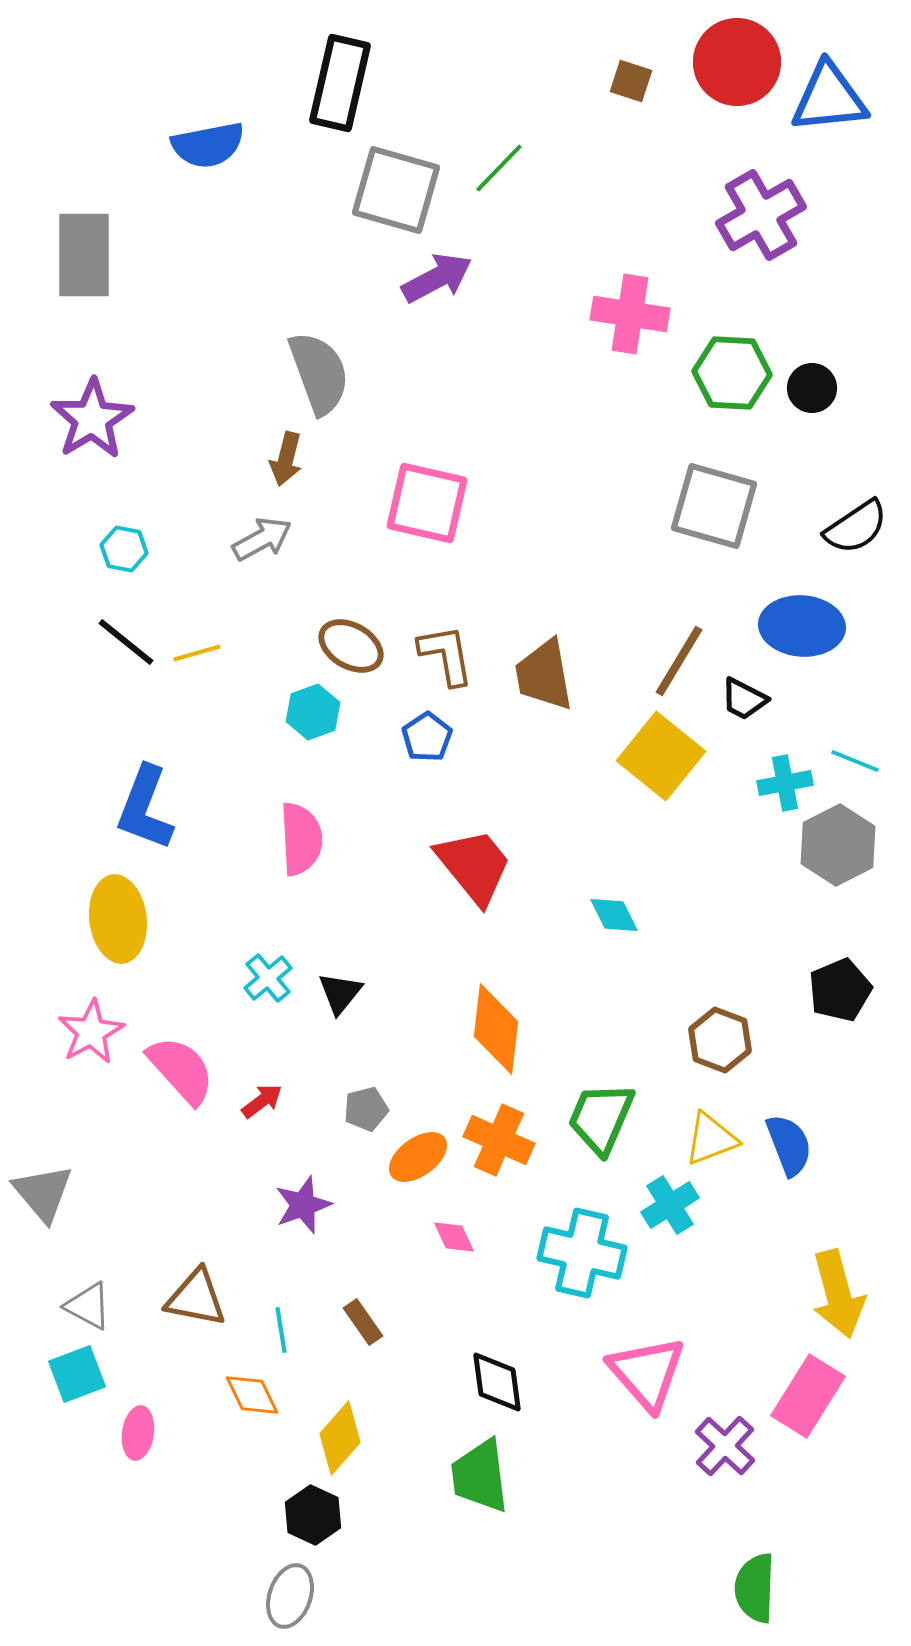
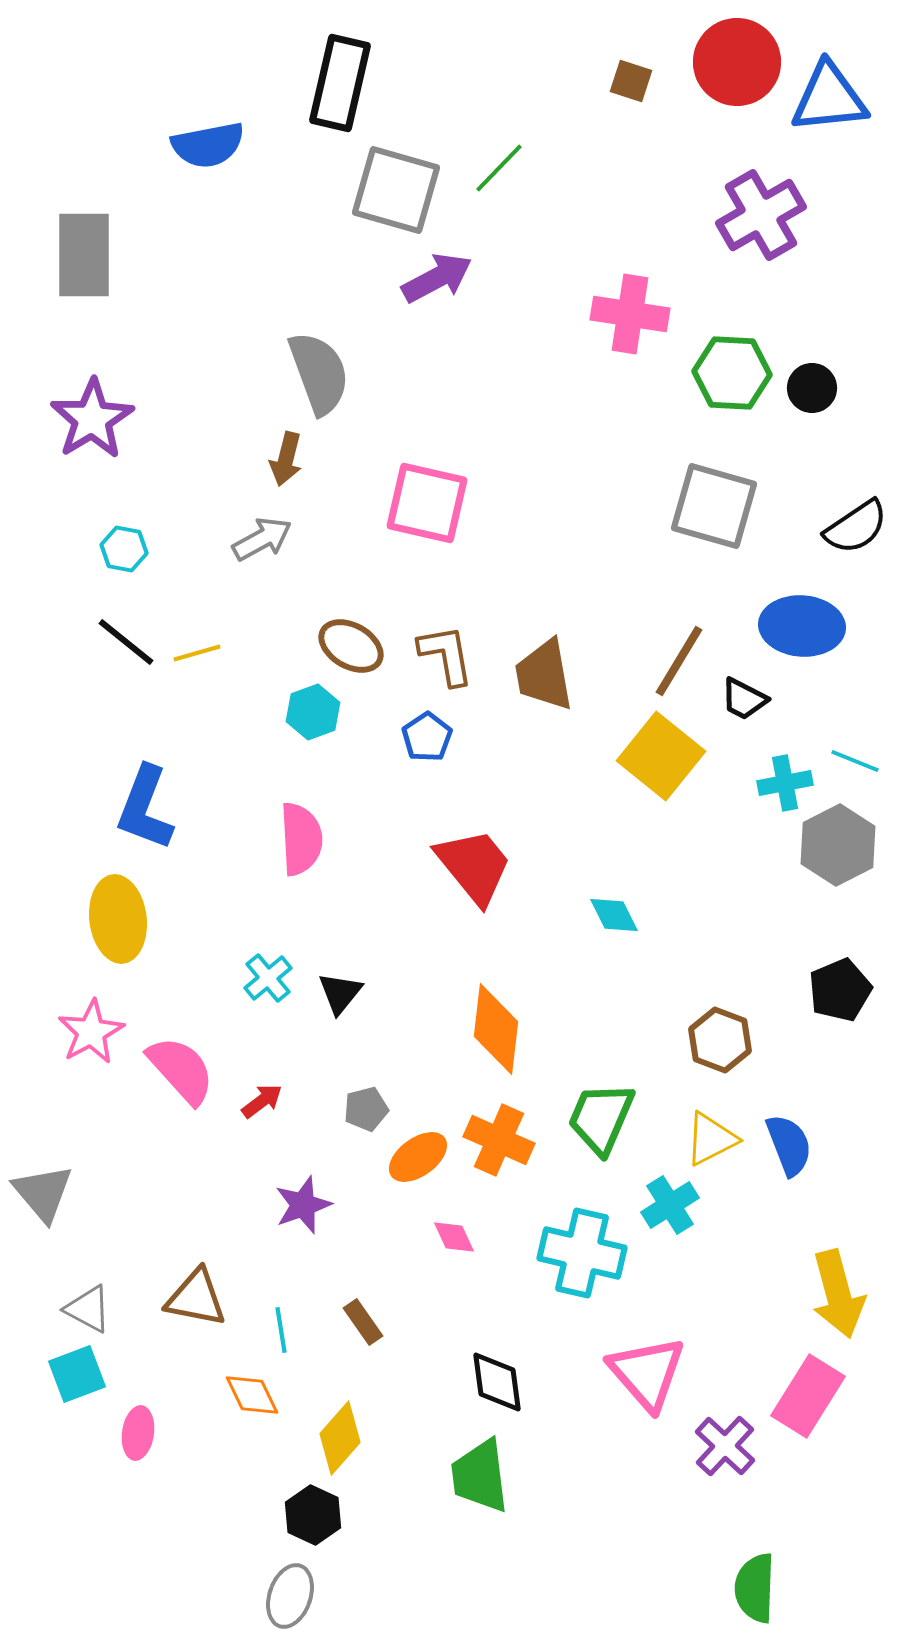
yellow triangle at (711, 1139): rotated 6 degrees counterclockwise
gray triangle at (88, 1306): moved 3 px down
